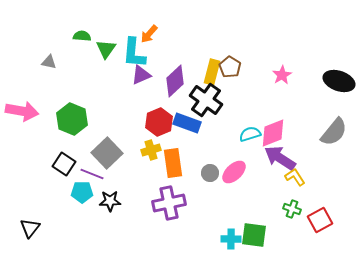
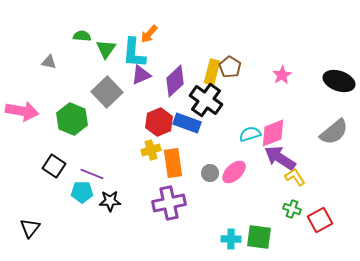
gray semicircle: rotated 12 degrees clockwise
gray square: moved 61 px up
black square: moved 10 px left, 2 px down
green square: moved 5 px right, 2 px down
